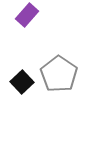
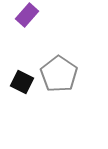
black square: rotated 20 degrees counterclockwise
